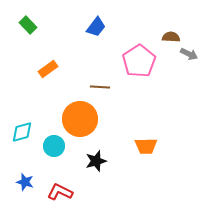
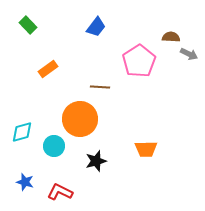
orange trapezoid: moved 3 px down
